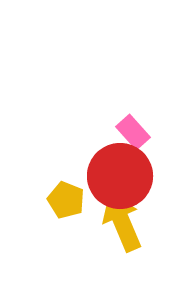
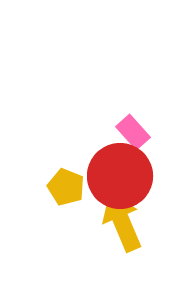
yellow pentagon: moved 13 px up
